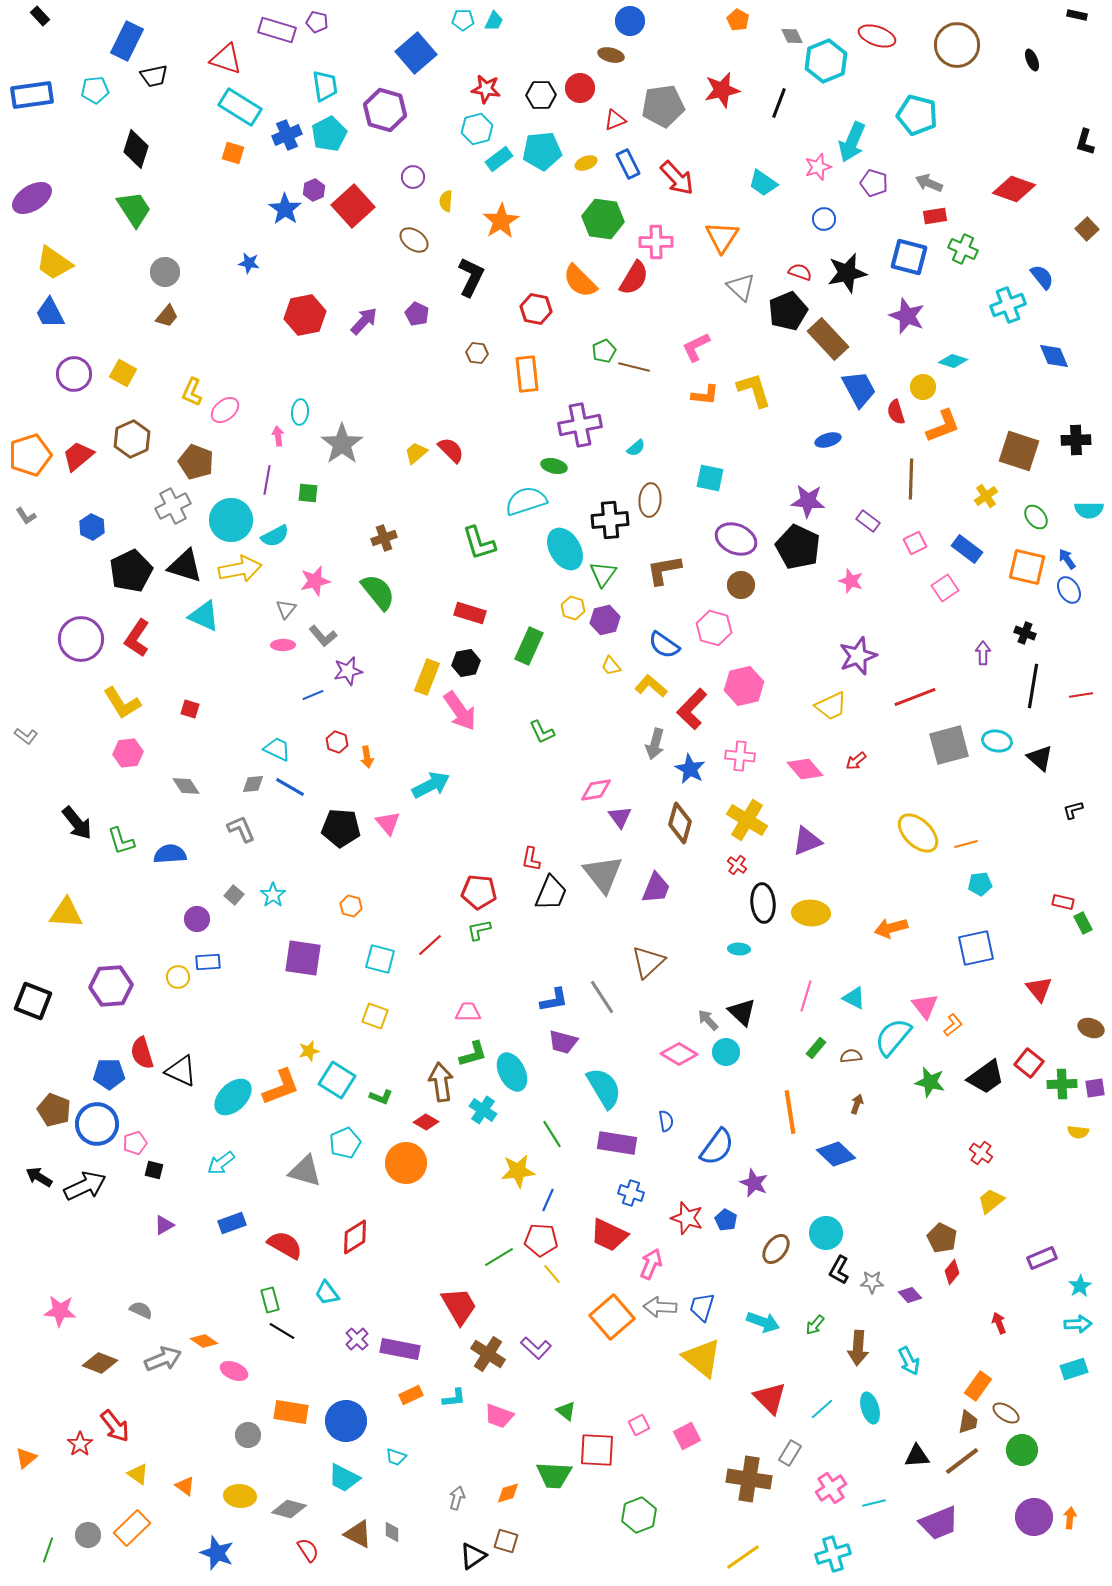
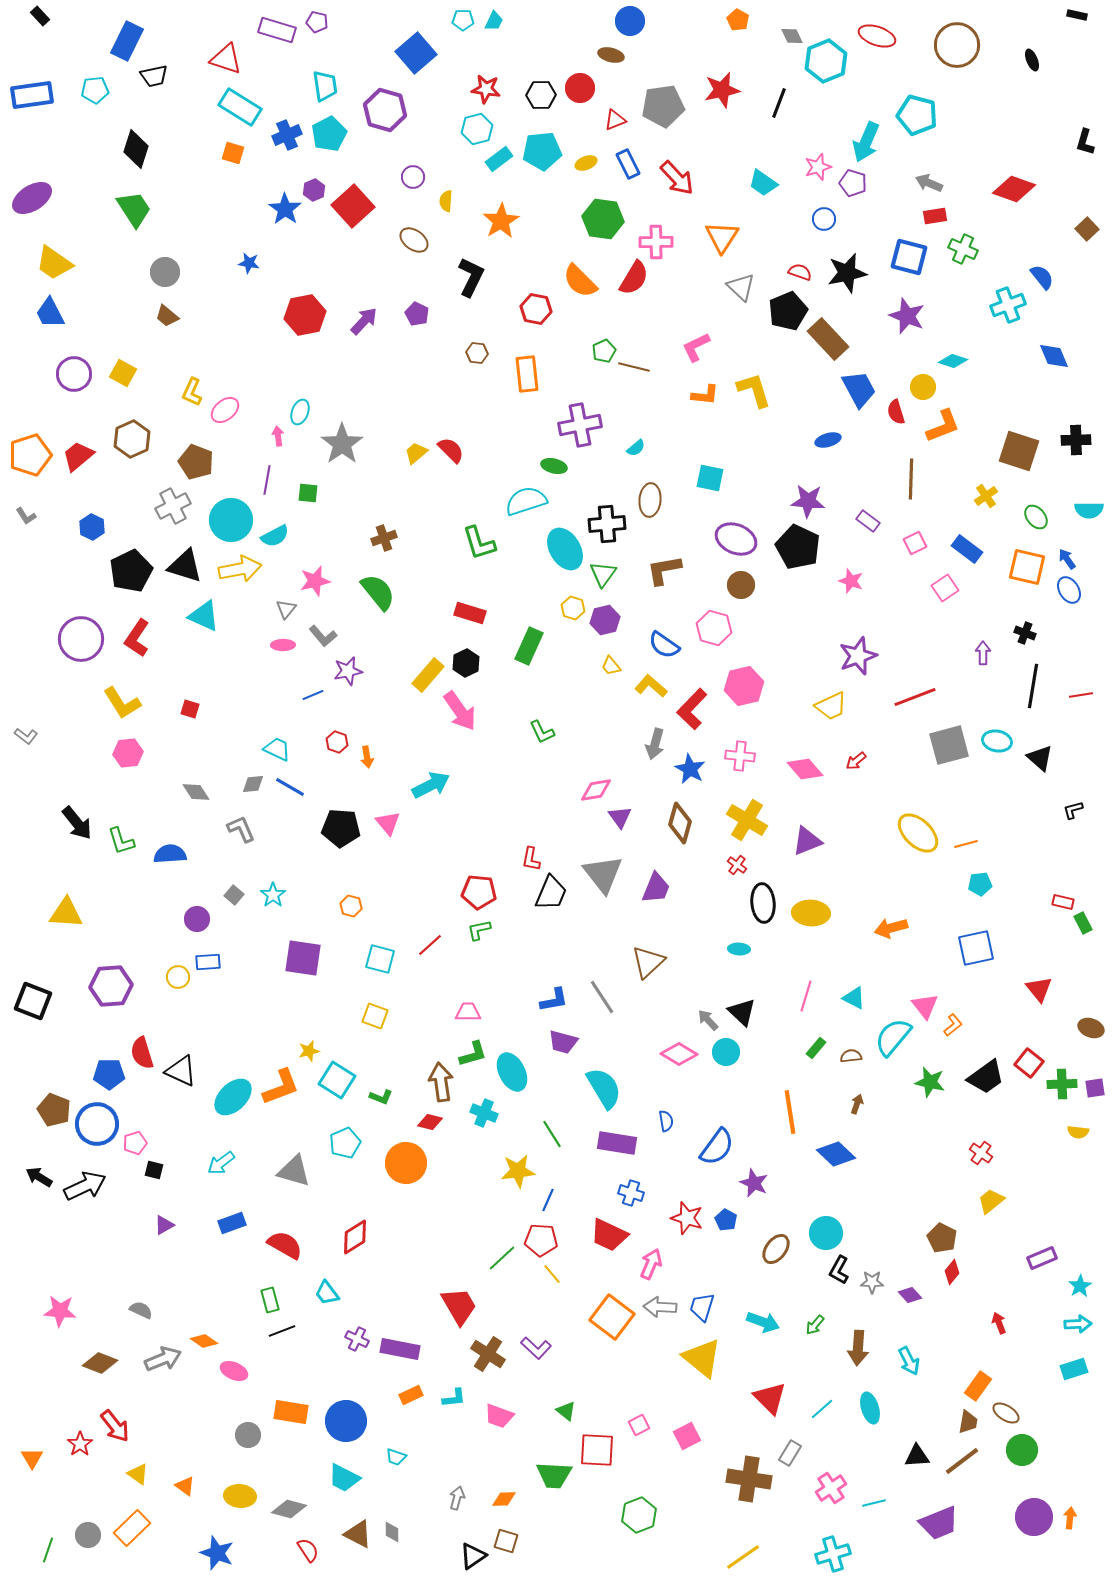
cyan arrow at (852, 142): moved 14 px right
purple pentagon at (874, 183): moved 21 px left
brown trapezoid at (167, 316): rotated 90 degrees clockwise
cyan ellipse at (300, 412): rotated 15 degrees clockwise
black cross at (610, 520): moved 3 px left, 4 px down
black hexagon at (466, 663): rotated 16 degrees counterclockwise
yellow rectangle at (427, 677): moved 1 px right, 2 px up; rotated 20 degrees clockwise
gray diamond at (186, 786): moved 10 px right, 6 px down
cyan cross at (483, 1110): moved 1 px right, 3 px down; rotated 12 degrees counterclockwise
red diamond at (426, 1122): moved 4 px right; rotated 15 degrees counterclockwise
gray triangle at (305, 1171): moved 11 px left
green line at (499, 1257): moved 3 px right, 1 px down; rotated 12 degrees counterclockwise
orange square at (612, 1317): rotated 12 degrees counterclockwise
black line at (282, 1331): rotated 52 degrees counterclockwise
purple cross at (357, 1339): rotated 20 degrees counterclockwise
orange triangle at (26, 1458): moved 6 px right; rotated 20 degrees counterclockwise
orange diamond at (508, 1493): moved 4 px left, 6 px down; rotated 15 degrees clockwise
